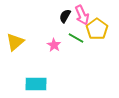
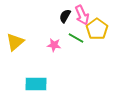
pink star: rotated 24 degrees counterclockwise
